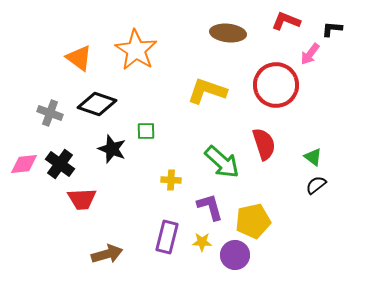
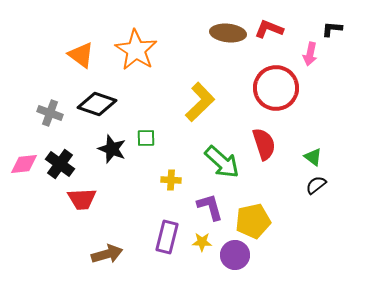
red L-shape: moved 17 px left, 8 px down
pink arrow: rotated 25 degrees counterclockwise
orange triangle: moved 2 px right, 3 px up
red circle: moved 3 px down
yellow L-shape: moved 7 px left, 11 px down; rotated 117 degrees clockwise
green square: moved 7 px down
